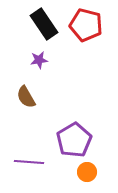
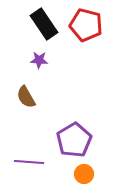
purple star: rotated 12 degrees clockwise
orange circle: moved 3 px left, 2 px down
